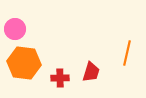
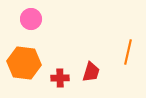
pink circle: moved 16 px right, 10 px up
orange line: moved 1 px right, 1 px up
